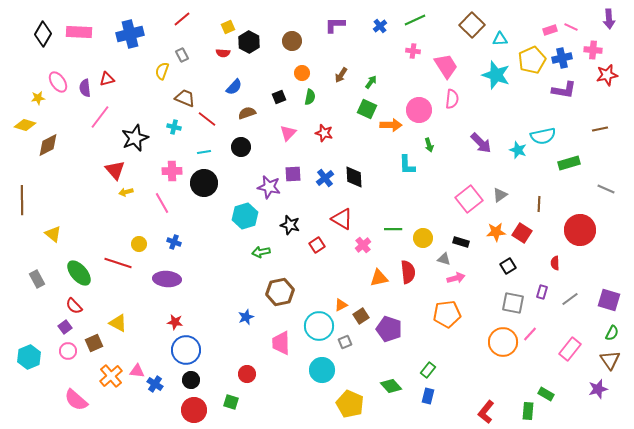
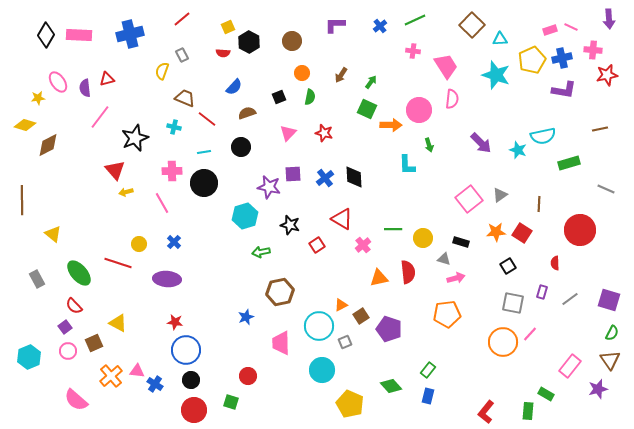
pink rectangle at (79, 32): moved 3 px down
black diamond at (43, 34): moved 3 px right, 1 px down
blue cross at (174, 242): rotated 24 degrees clockwise
pink rectangle at (570, 349): moved 17 px down
red circle at (247, 374): moved 1 px right, 2 px down
